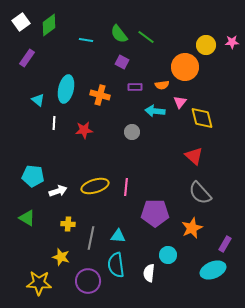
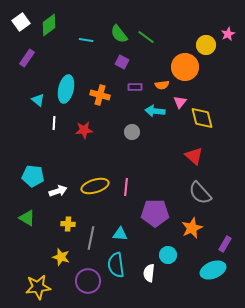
pink star at (232, 42): moved 4 px left, 8 px up; rotated 24 degrees counterclockwise
cyan triangle at (118, 236): moved 2 px right, 2 px up
yellow star at (39, 283): moved 1 px left, 4 px down; rotated 10 degrees counterclockwise
